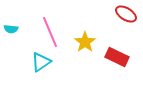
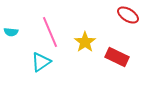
red ellipse: moved 2 px right, 1 px down
cyan semicircle: moved 3 px down
